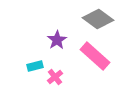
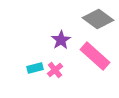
purple star: moved 4 px right
cyan rectangle: moved 2 px down
pink cross: moved 7 px up
